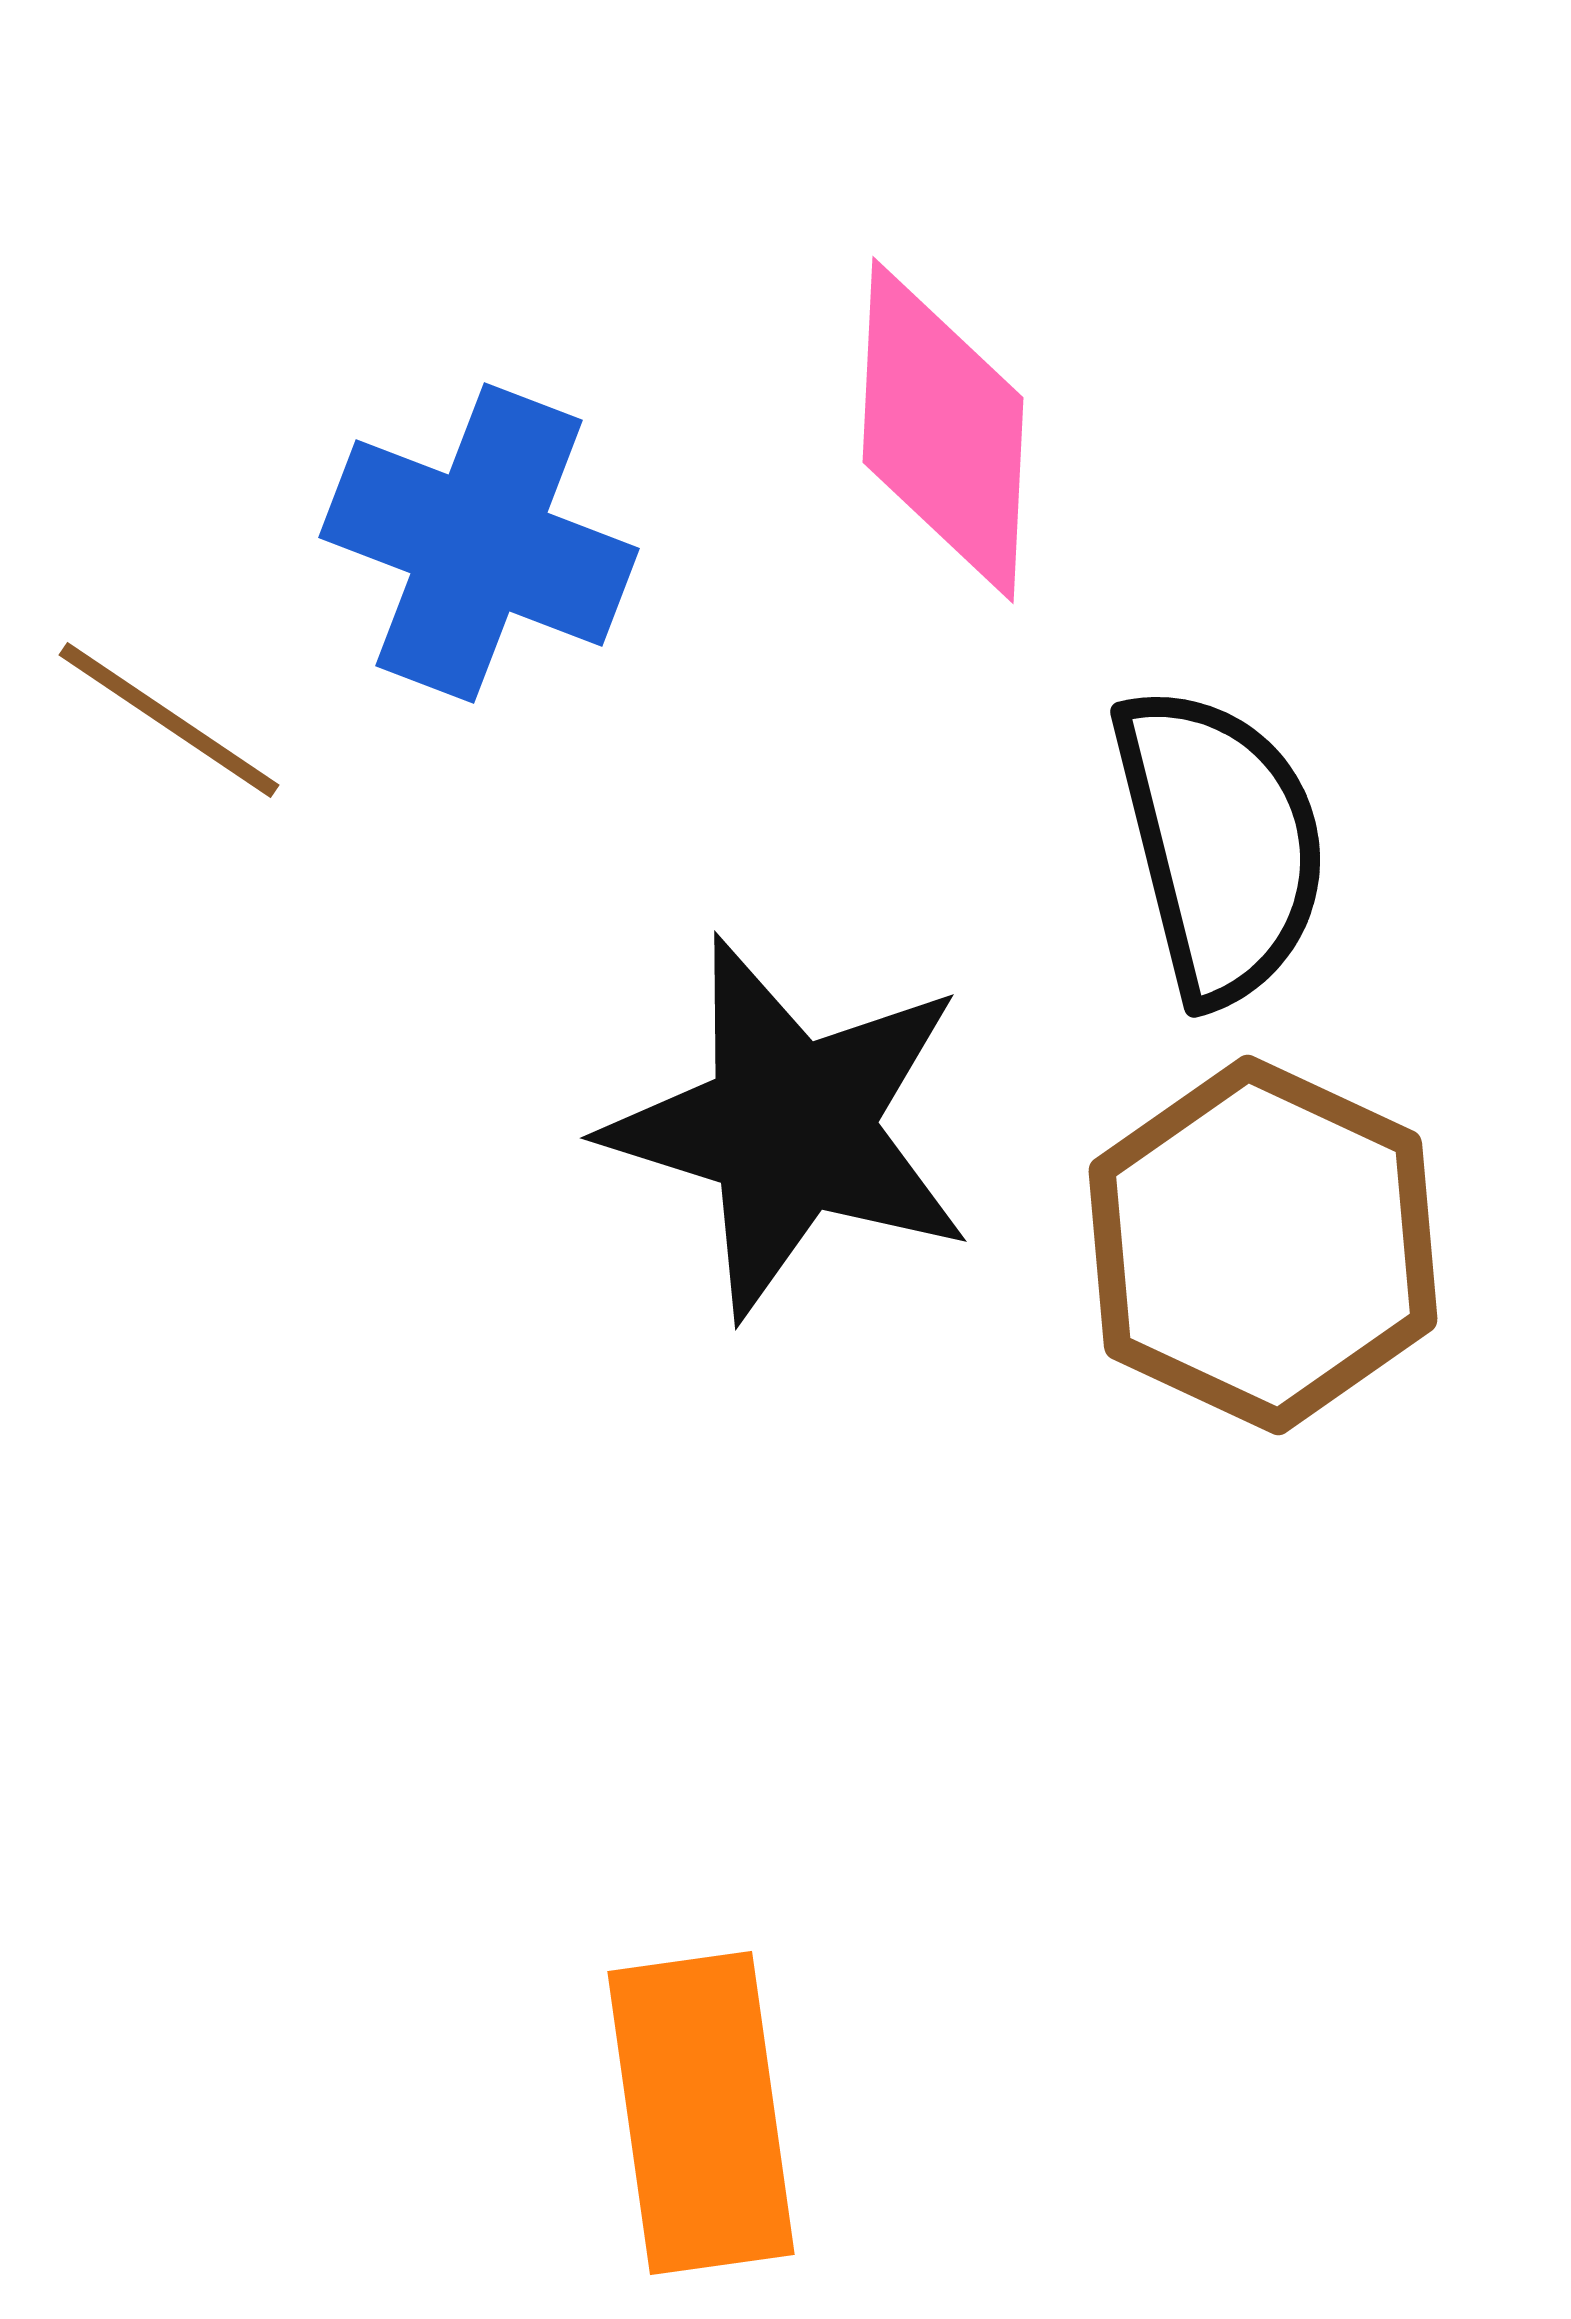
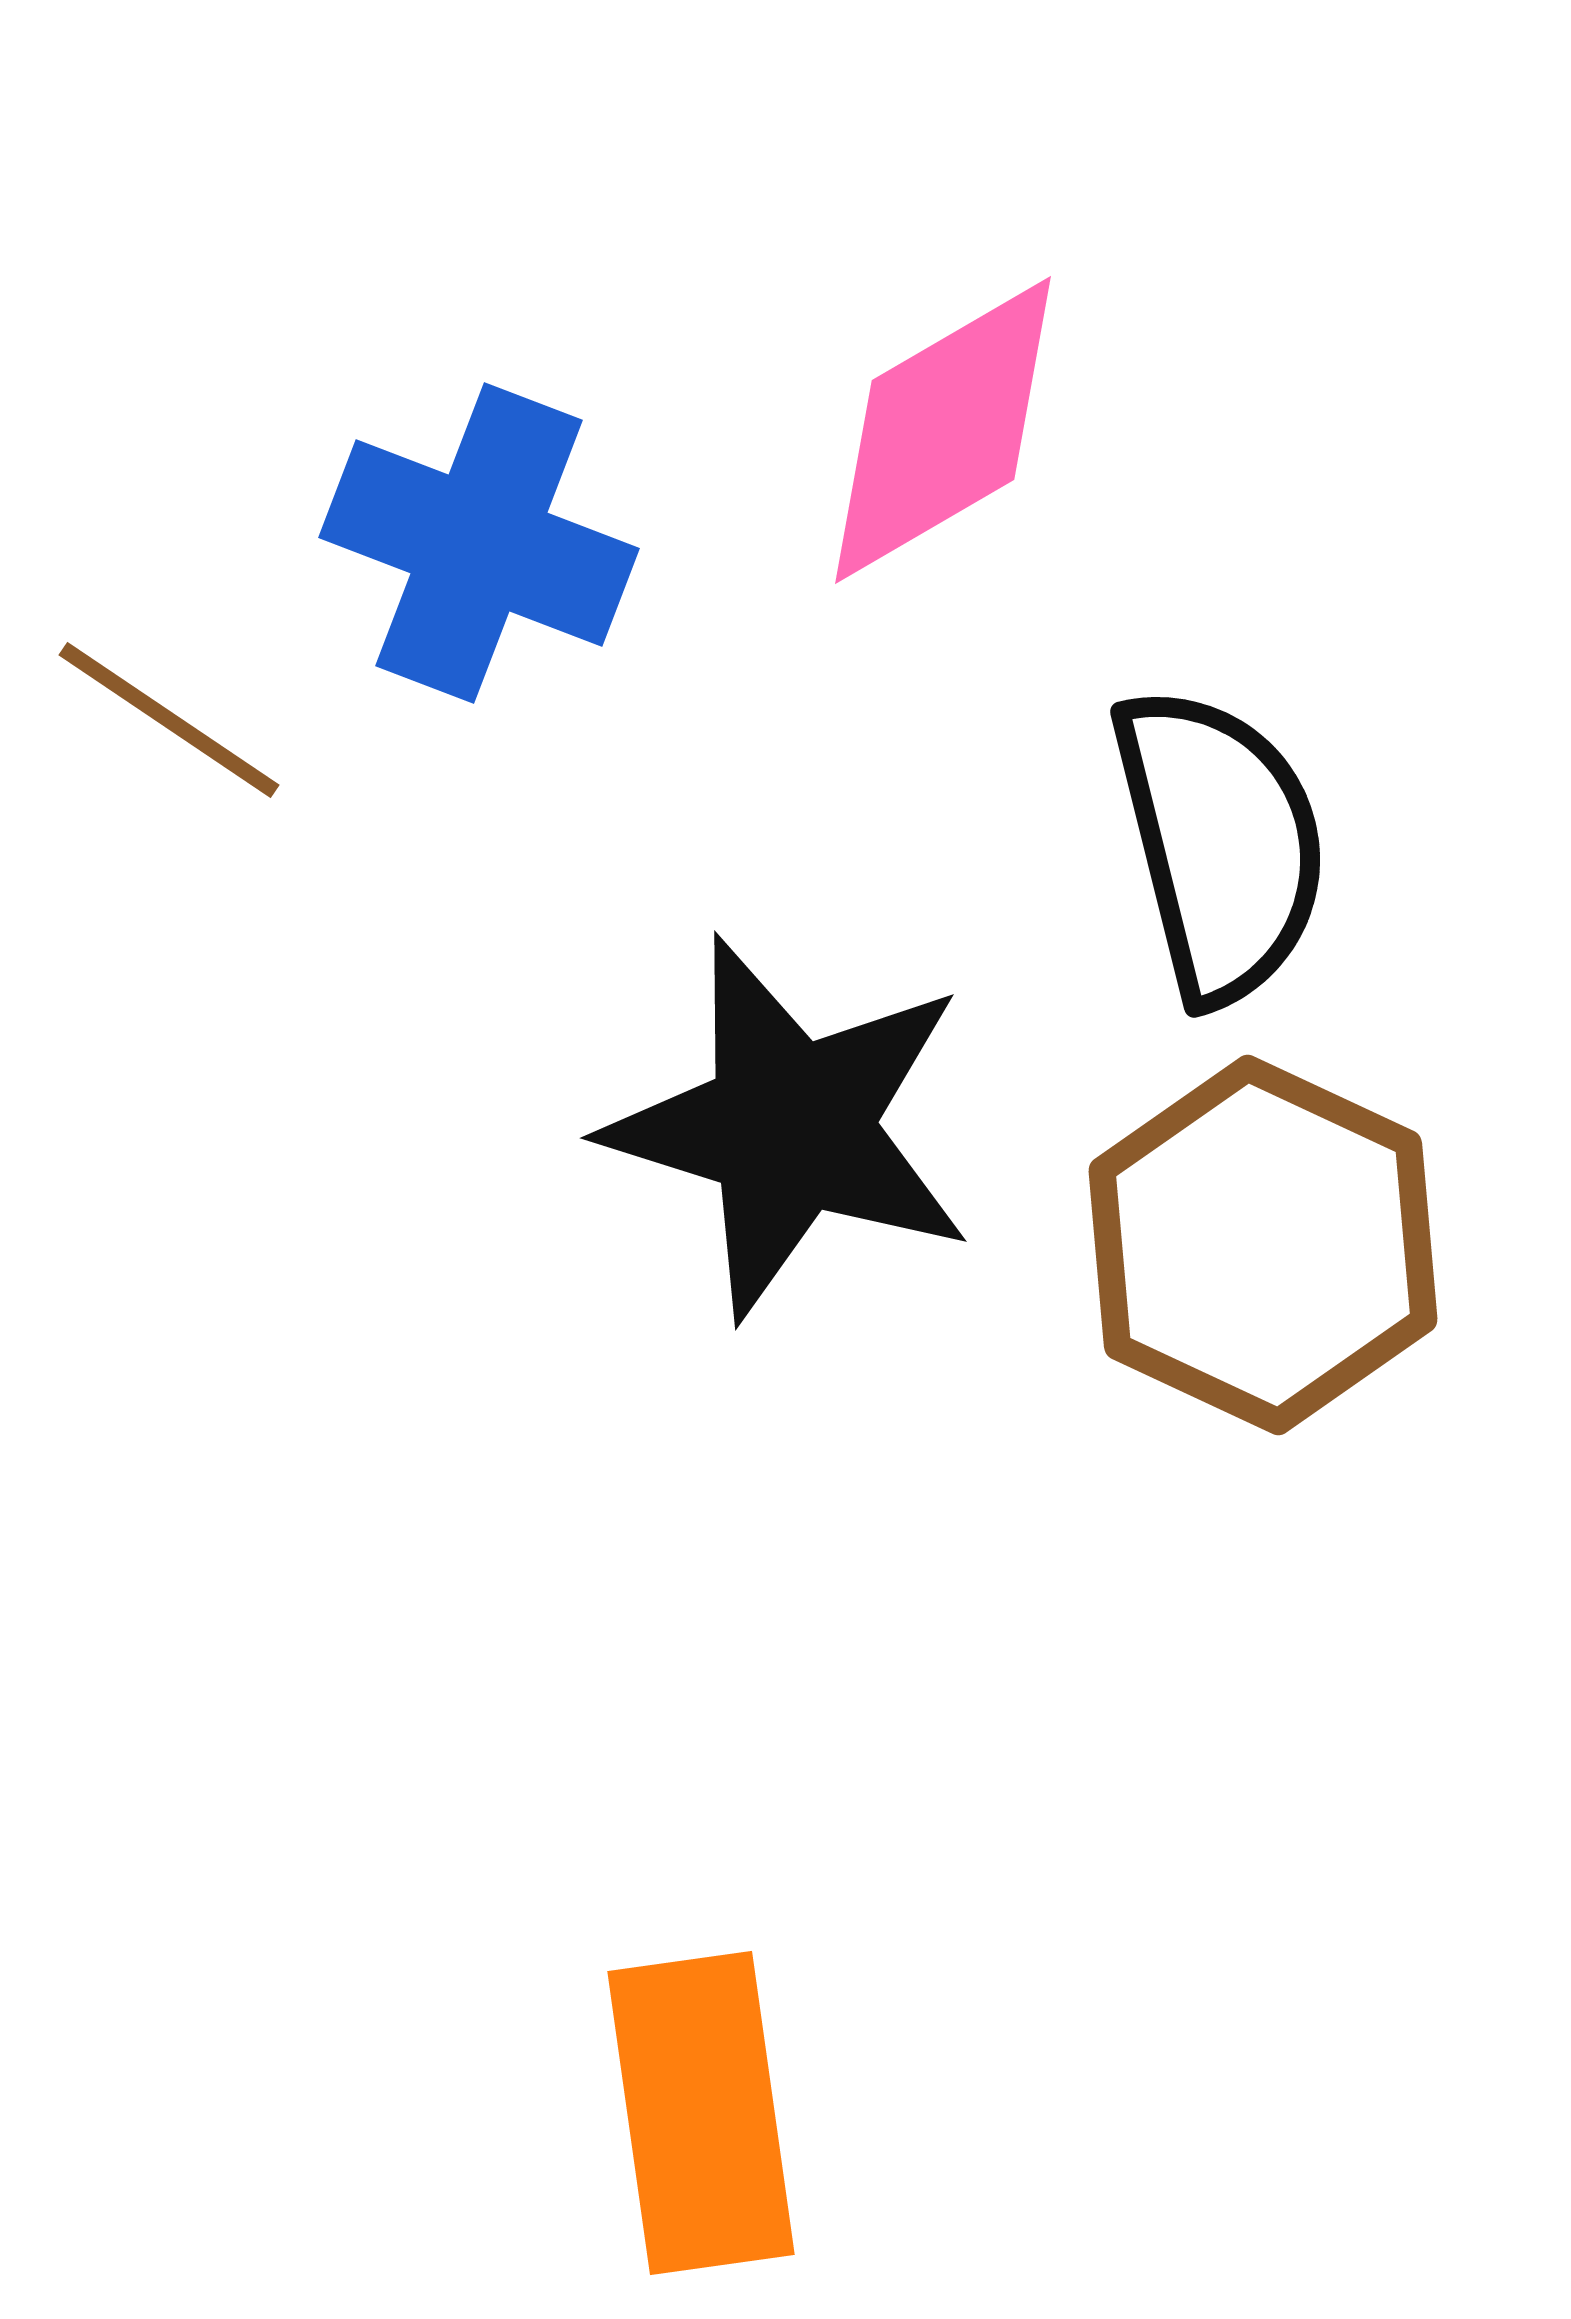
pink diamond: rotated 57 degrees clockwise
